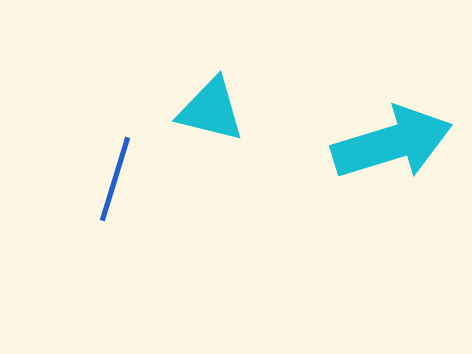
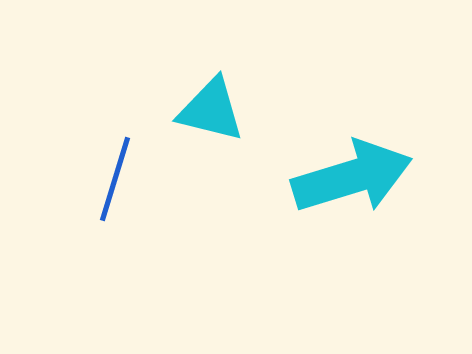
cyan arrow: moved 40 px left, 34 px down
